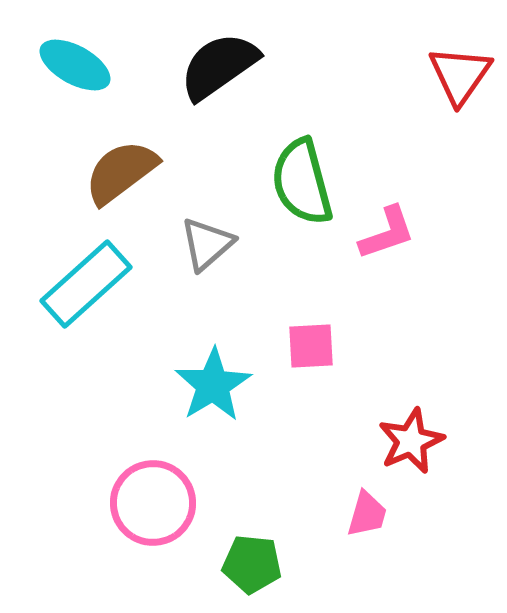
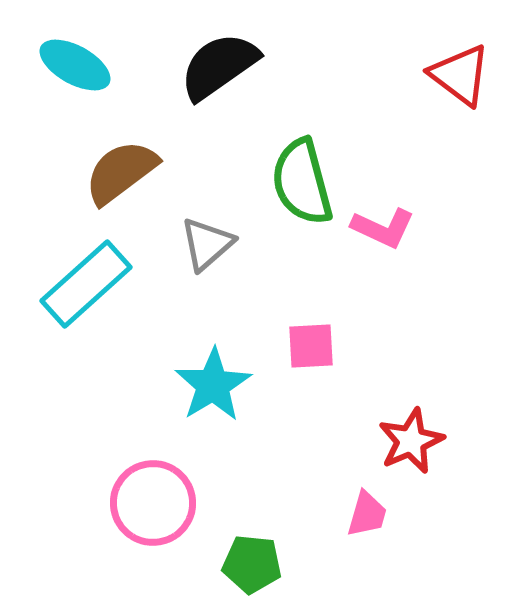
red triangle: rotated 28 degrees counterclockwise
pink L-shape: moved 4 px left, 5 px up; rotated 44 degrees clockwise
